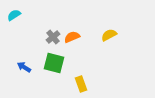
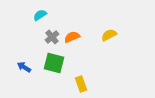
cyan semicircle: moved 26 px right
gray cross: moved 1 px left
